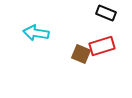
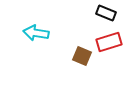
red rectangle: moved 7 px right, 4 px up
brown square: moved 1 px right, 2 px down
